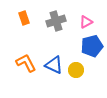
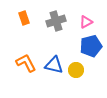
blue pentagon: moved 1 px left
blue triangle: rotated 12 degrees counterclockwise
